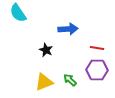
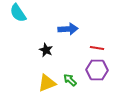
yellow triangle: moved 3 px right, 1 px down
